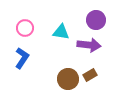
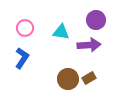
purple arrow: rotated 10 degrees counterclockwise
brown rectangle: moved 1 px left, 3 px down
